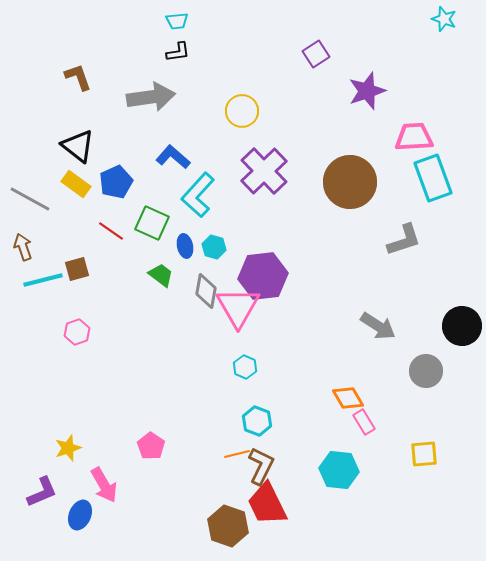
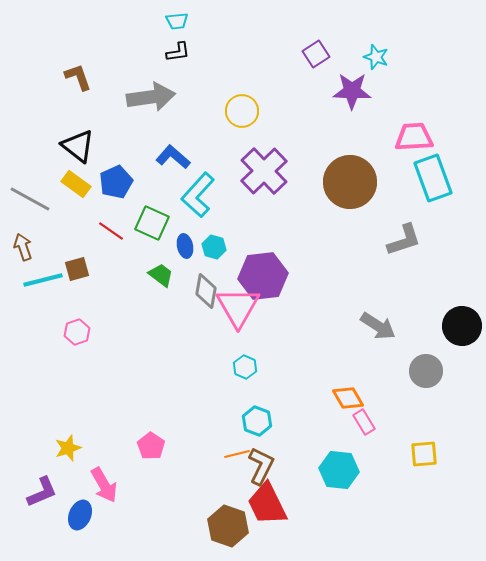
cyan star at (444, 19): moved 68 px left, 38 px down
purple star at (367, 91): moved 15 px left; rotated 21 degrees clockwise
